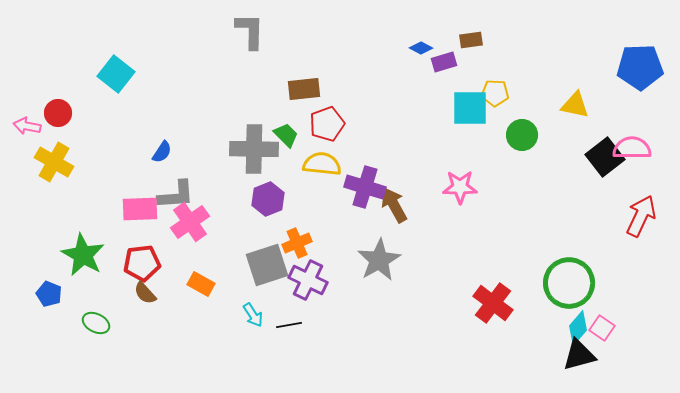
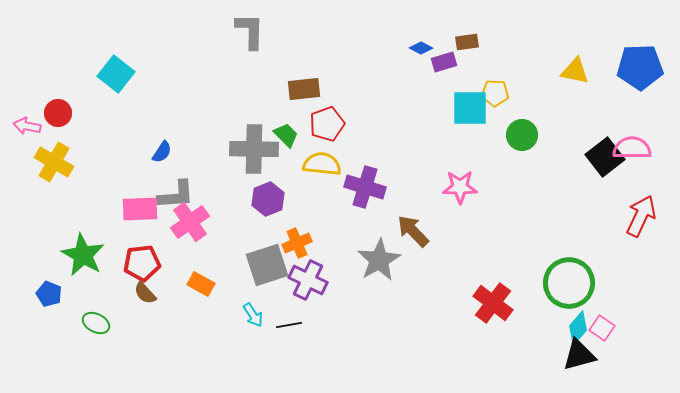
brown rectangle at (471, 40): moved 4 px left, 2 px down
yellow triangle at (575, 105): moved 34 px up
brown arrow at (394, 205): moved 19 px right, 26 px down; rotated 15 degrees counterclockwise
